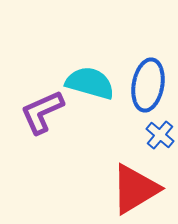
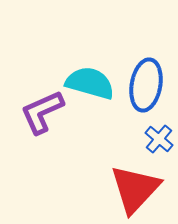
blue ellipse: moved 2 px left
blue cross: moved 1 px left, 4 px down
red triangle: rotated 16 degrees counterclockwise
